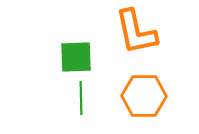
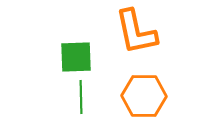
green line: moved 1 px up
